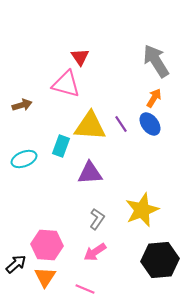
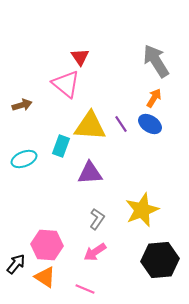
pink triangle: rotated 24 degrees clockwise
blue ellipse: rotated 20 degrees counterclockwise
black arrow: rotated 10 degrees counterclockwise
orange triangle: rotated 30 degrees counterclockwise
